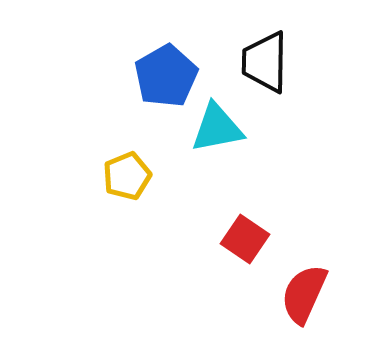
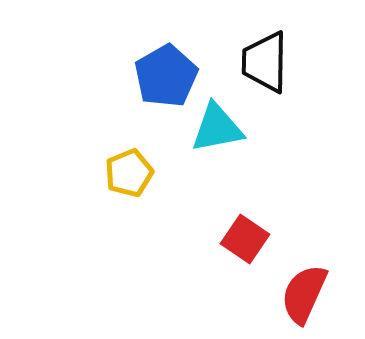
yellow pentagon: moved 2 px right, 3 px up
